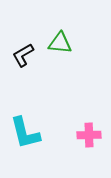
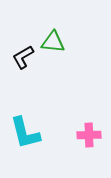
green triangle: moved 7 px left, 1 px up
black L-shape: moved 2 px down
